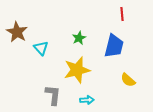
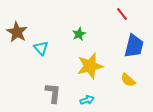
red line: rotated 32 degrees counterclockwise
green star: moved 4 px up
blue trapezoid: moved 20 px right
yellow star: moved 13 px right, 4 px up
gray L-shape: moved 2 px up
cyan arrow: rotated 16 degrees counterclockwise
